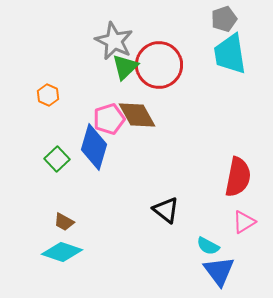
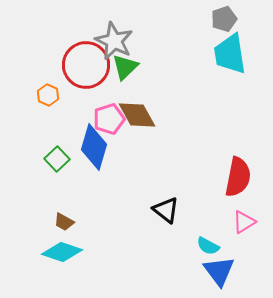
red circle: moved 73 px left
